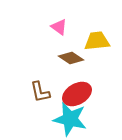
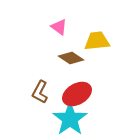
brown L-shape: rotated 40 degrees clockwise
cyan star: rotated 24 degrees clockwise
